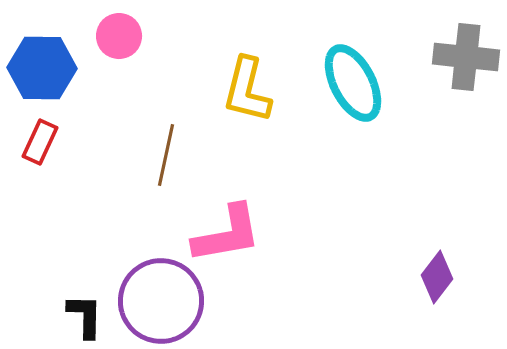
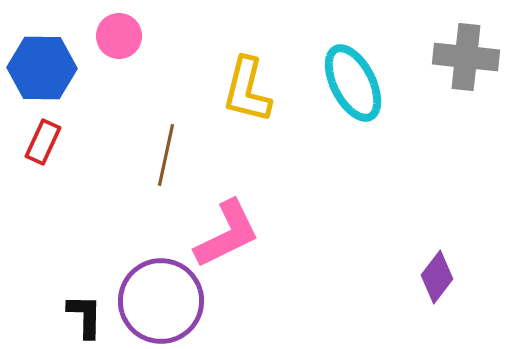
red rectangle: moved 3 px right
pink L-shape: rotated 16 degrees counterclockwise
